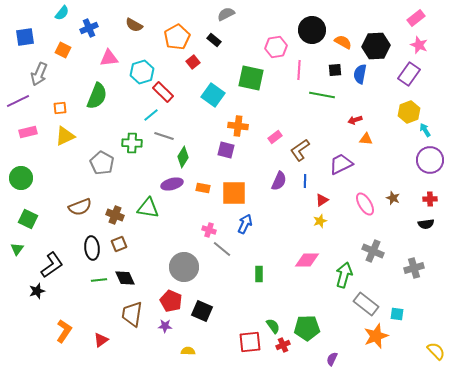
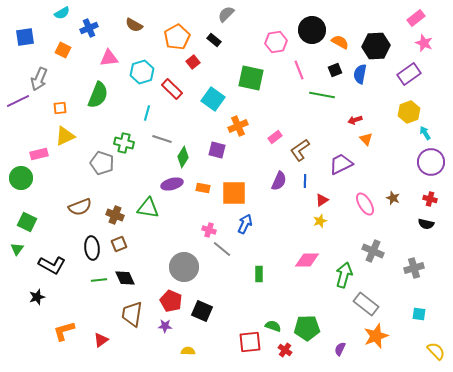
cyan semicircle at (62, 13): rotated 21 degrees clockwise
gray semicircle at (226, 14): rotated 18 degrees counterclockwise
orange semicircle at (343, 42): moved 3 px left
pink star at (419, 45): moved 5 px right, 2 px up
pink hexagon at (276, 47): moved 5 px up
pink line at (299, 70): rotated 24 degrees counterclockwise
black square at (335, 70): rotated 16 degrees counterclockwise
gray arrow at (39, 74): moved 5 px down
purple rectangle at (409, 74): rotated 20 degrees clockwise
red rectangle at (163, 92): moved 9 px right, 3 px up
cyan square at (213, 95): moved 4 px down
green semicircle at (97, 96): moved 1 px right, 1 px up
cyan line at (151, 115): moved 4 px left, 2 px up; rotated 35 degrees counterclockwise
orange cross at (238, 126): rotated 30 degrees counterclockwise
cyan arrow at (425, 130): moved 3 px down
pink rectangle at (28, 132): moved 11 px right, 22 px down
gray line at (164, 136): moved 2 px left, 3 px down
orange triangle at (366, 139): rotated 40 degrees clockwise
green cross at (132, 143): moved 8 px left; rotated 12 degrees clockwise
purple square at (226, 150): moved 9 px left
purple circle at (430, 160): moved 1 px right, 2 px down
gray pentagon at (102, 163): rotated 10 degrees counterclockwise
red cross at (430, 199): rotated 16 degrees clockwise
green square at (28, 219): moved 1 px left, 3 px down
black semicircle at (426, 224): rotated 21 degrees clockwise
black L-shape at (52, 265): rotated 64 degrees clockwise
black star at (37, 291): moved 6 px down
cyan square at (397, 314): moved 22 px right
green semicircle at (273, 326): rotated 35 degrees counterclockwise
orange L-shape at (64, 331): rotated 140 degrees counterclockwise
red cross at (283, 345): moved 2 px right, 5 px down; rotated 32 degrees counterclockwise
purple semicircle at (332, 359): moved 8 px right, 10 px up
